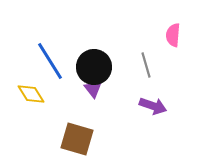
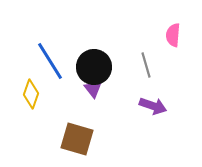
yellow diamond: rotated 52 degrees clockwise
